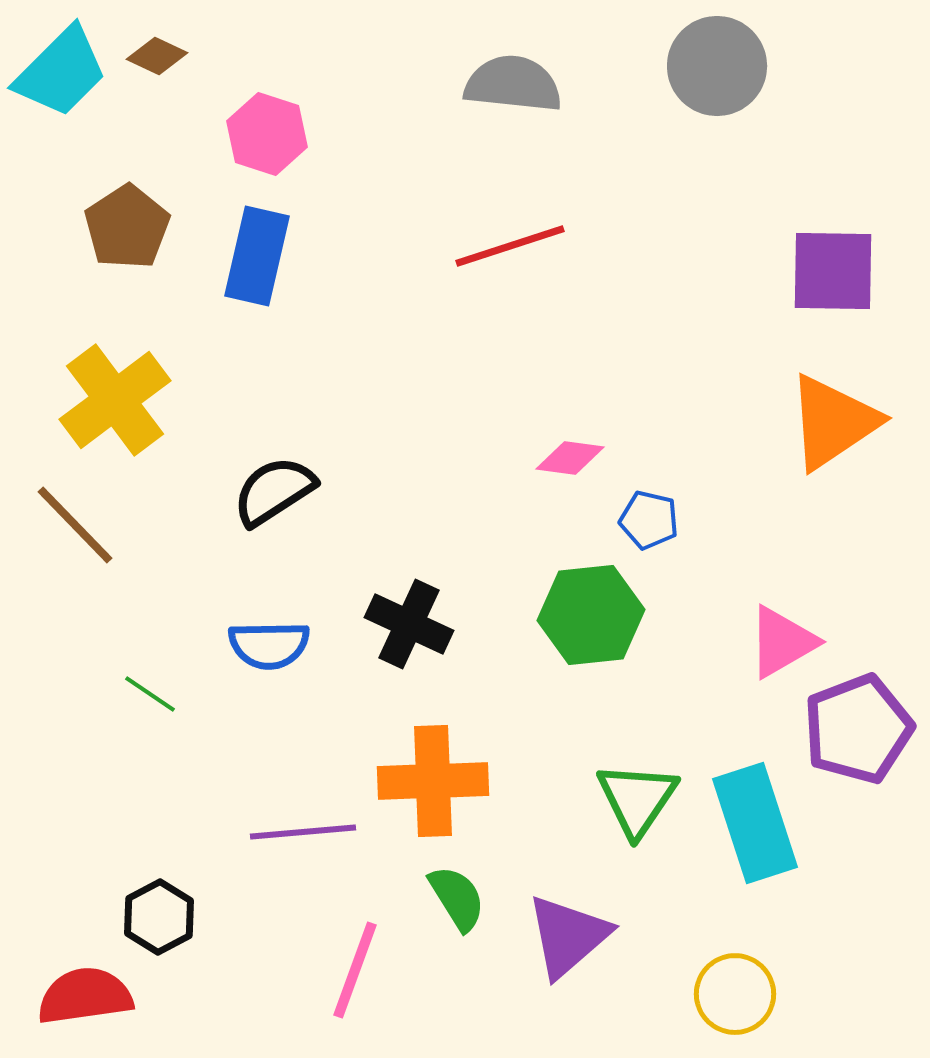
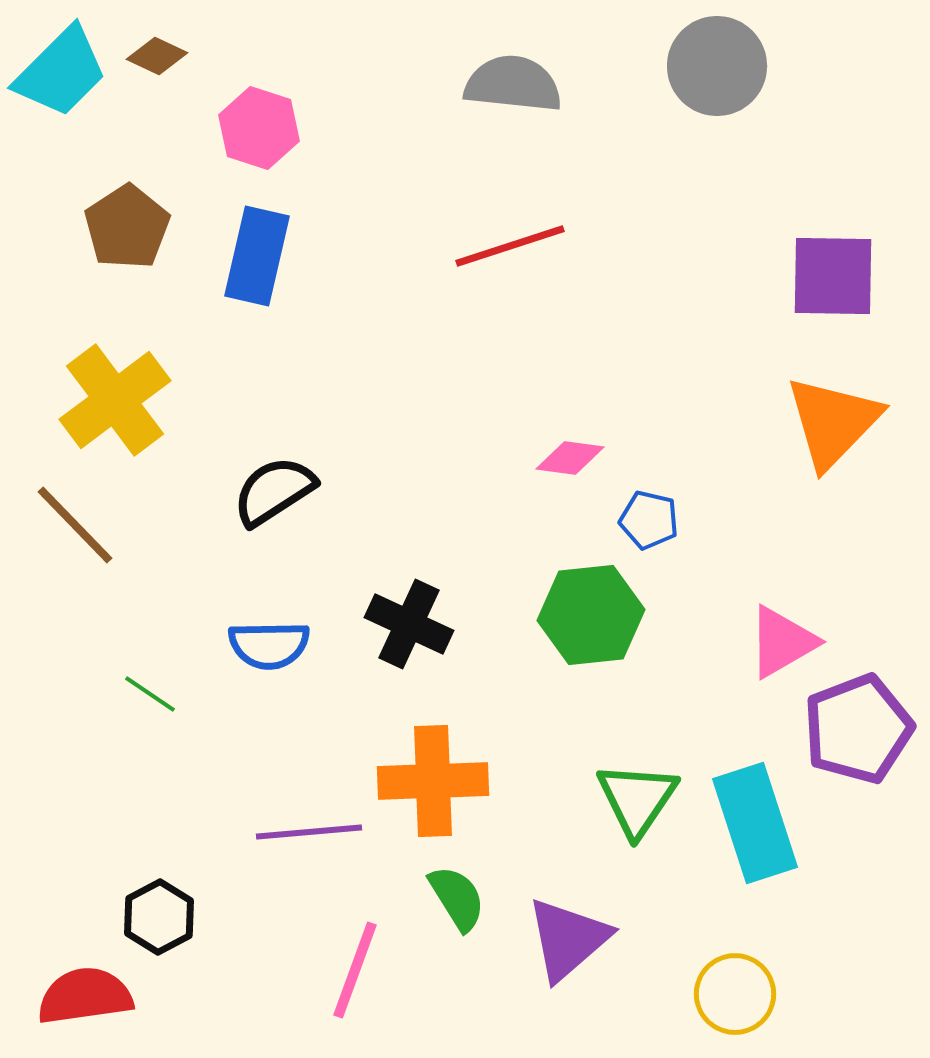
pink hexagon: moved 8 px left, 6 px up
purple square: moved 5 px down
orange triangle: rotated 12 degrees counterclockwise
purple line: moved 6 px right
purple triangle: moved 3 px down
